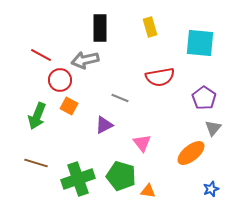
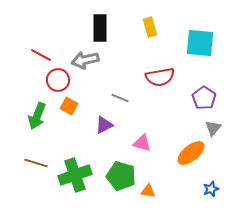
red circle: moved 2 px left
pink triangle: rotated 36 degrees counterclockwise
green cross: moved 3 px left, 4 px up
